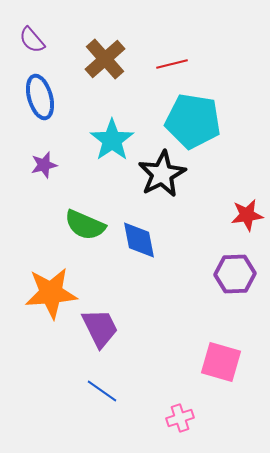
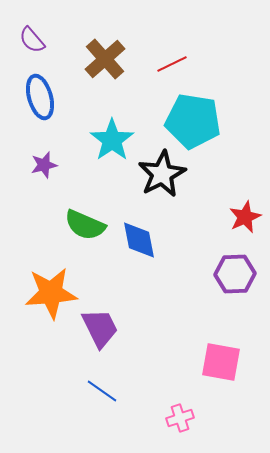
red line: rotated 12 degrees counterclockwise
red star: moved 2 px left, 2 px down; rotated 16 degrees counterclockwise
pink square: rotated 6 degrees counterclockwise
